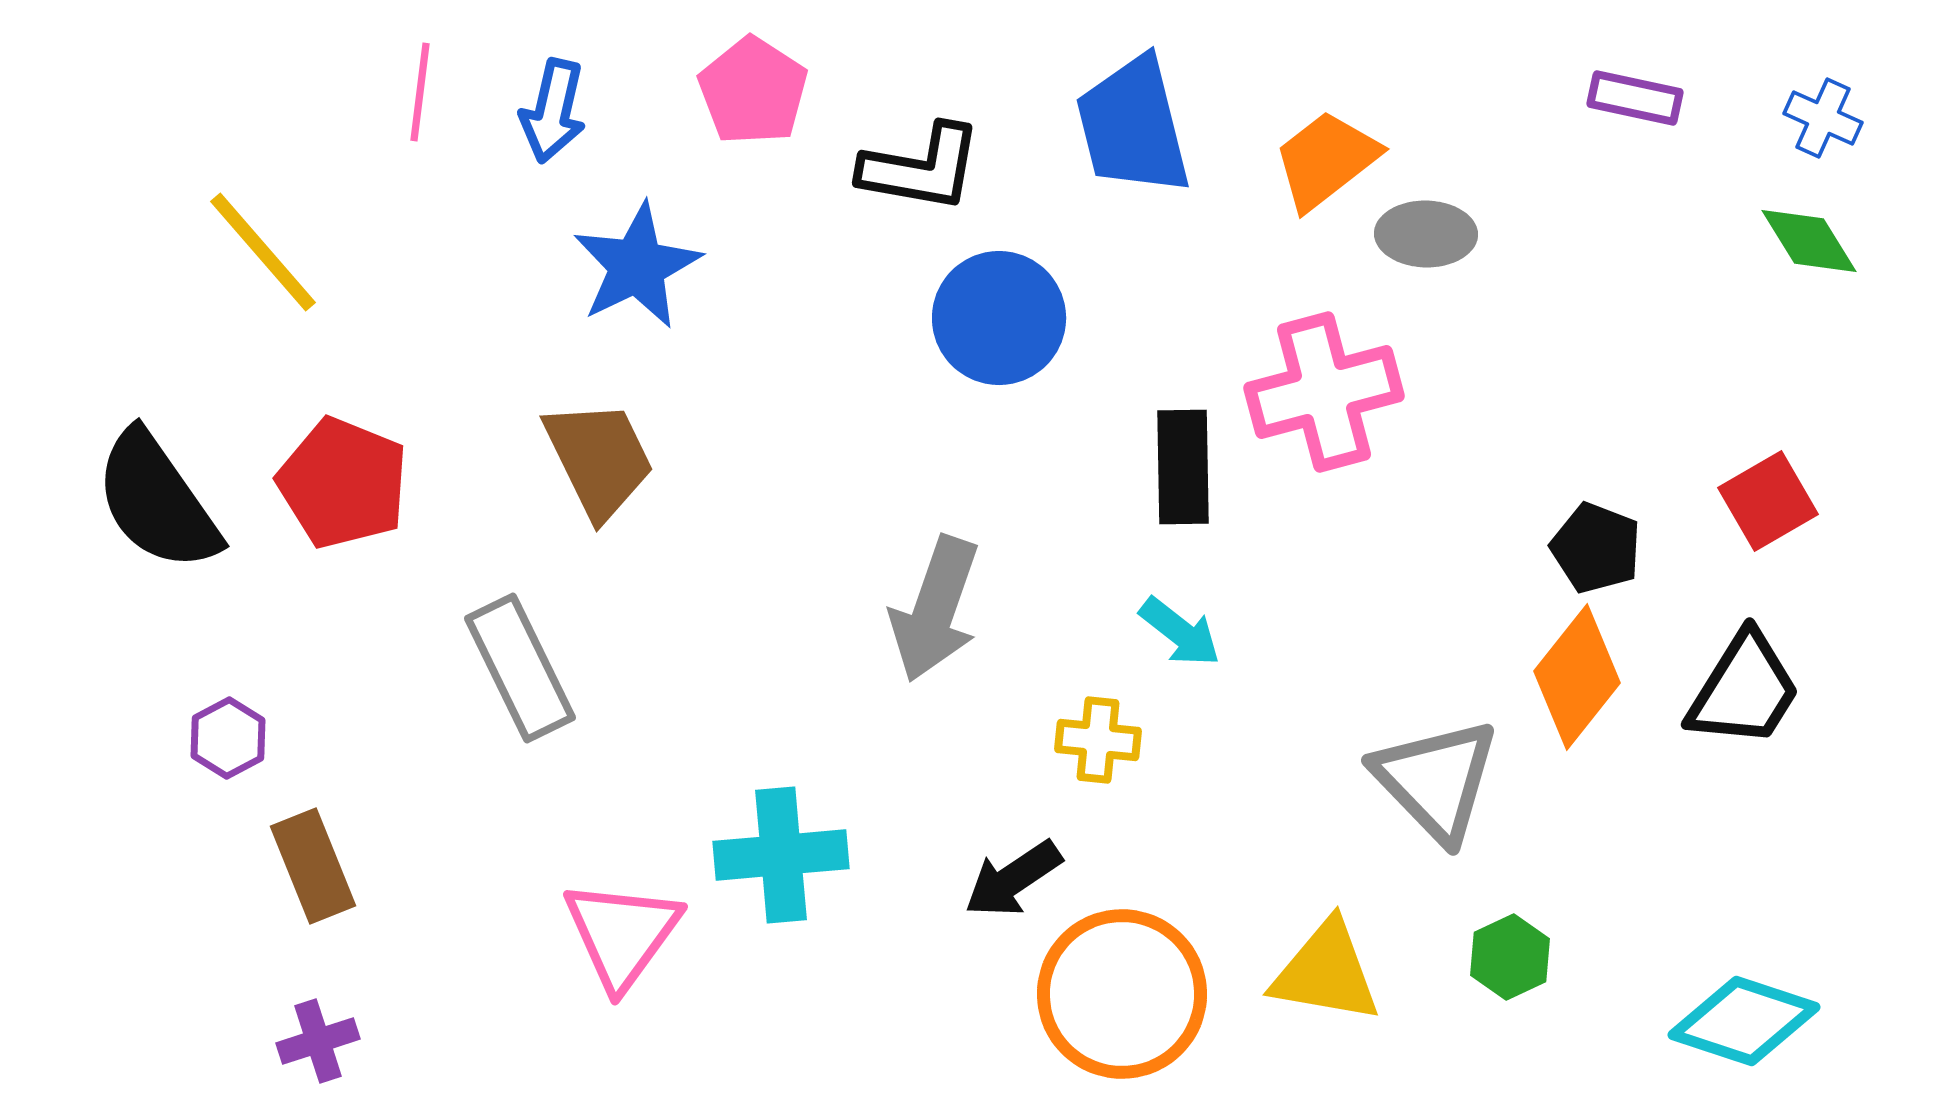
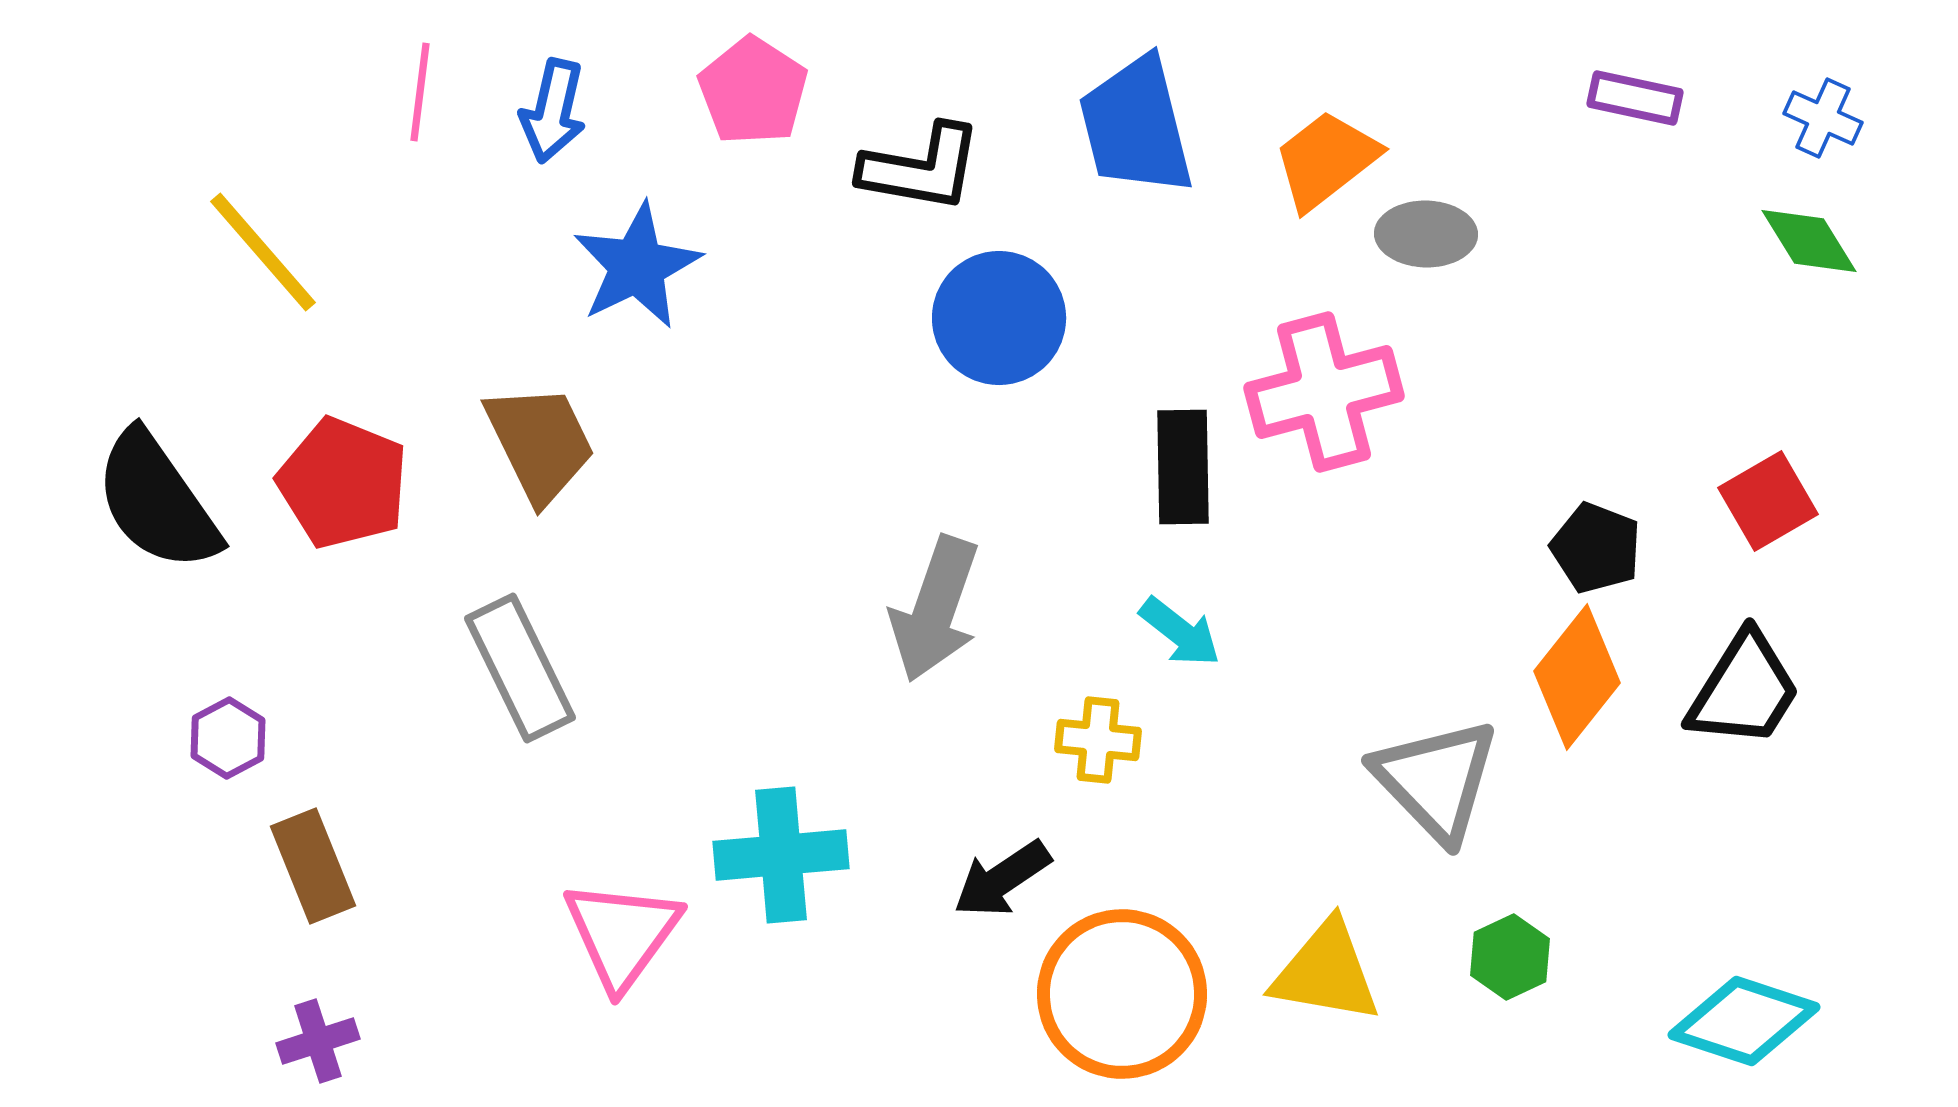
blue trapezoid: moved 3 px right
brown trapezoid: moved 59 px left, 16 px up
black arrow: moved 11 px left
